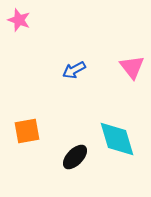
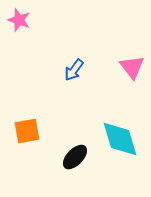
blue arrow: rotated 25 degrees counterclockwise
cyan diamond: moved 3 px right
